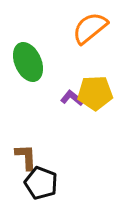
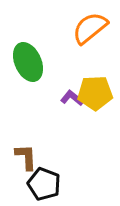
black pentagon: moved 3 px right, 1 px down
